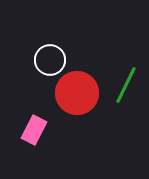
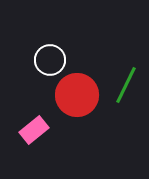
red circle: moved 2 px down
pink rectangle: rotated 24 degrees clockwise
